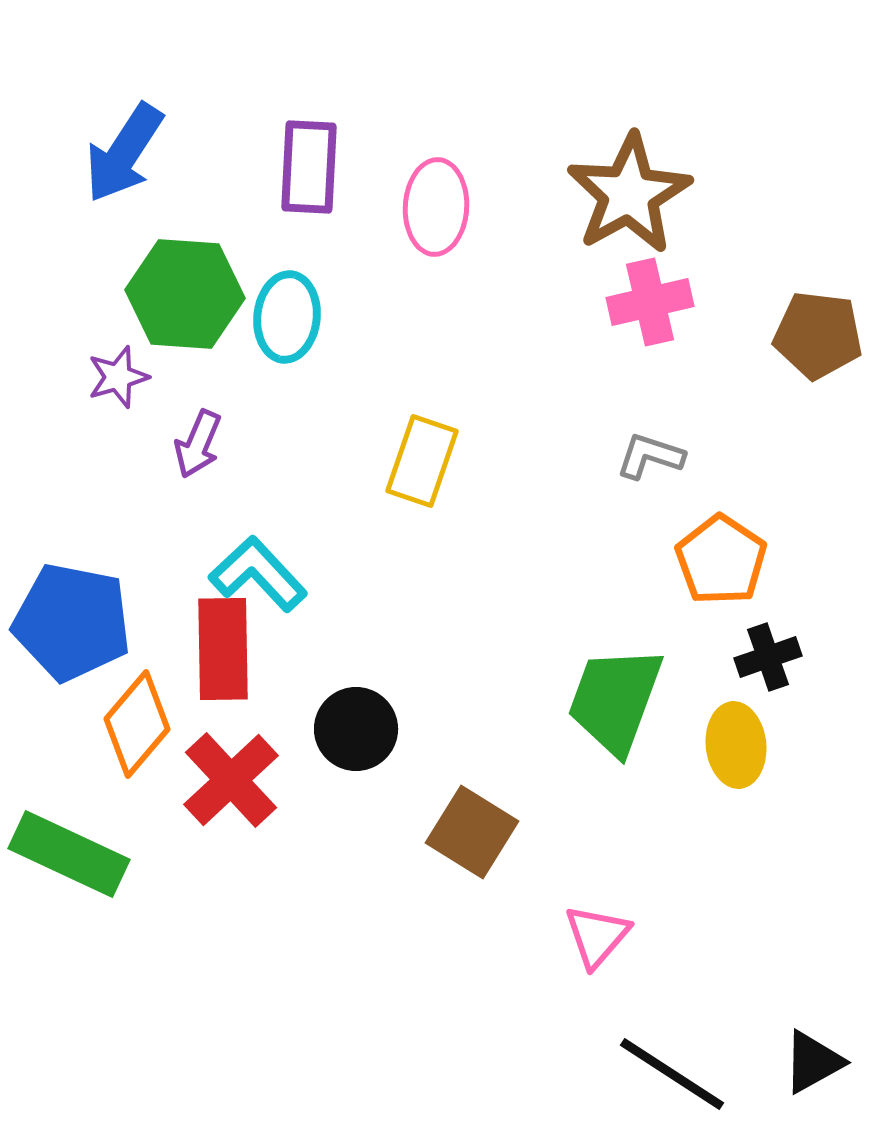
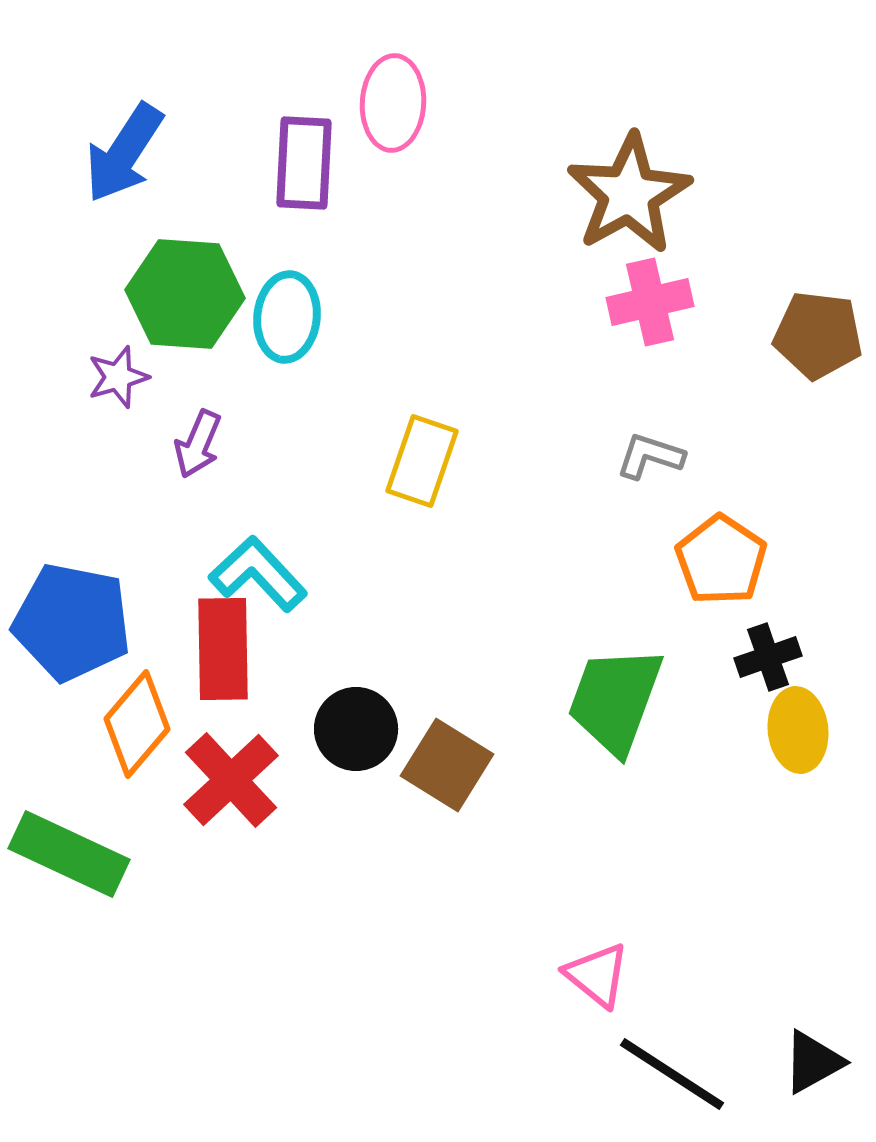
purple rectangle: moved 5 px left, 4 px up
pink ellipse: moved 43 px left, 104 px up
yellow ellipse: moved 62 px right, 15 px up
brown square: moved 25 px left, 67 px up
pink triangle: moved 39 px down; rotated 32 degrees counterclockwise
